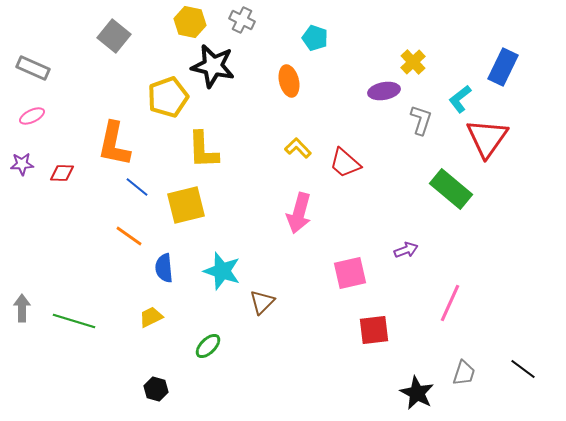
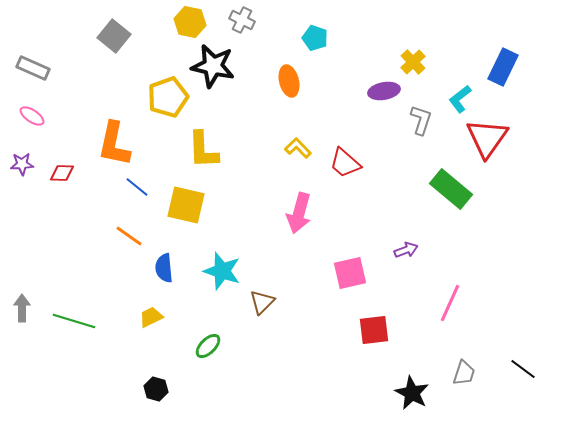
pink ellipse at (32, 116): rotated 60 degrees clockwise
yellow square at (186, 205): rotated 27 degrees clockwise
black star at (417, 393): moved 5 px left
